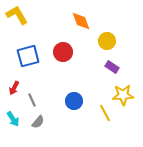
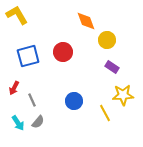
orange diamond: moved 5 px right
yellow circle: moved 1 px up
cyan arrow: moved 5 px right, 4 px down
